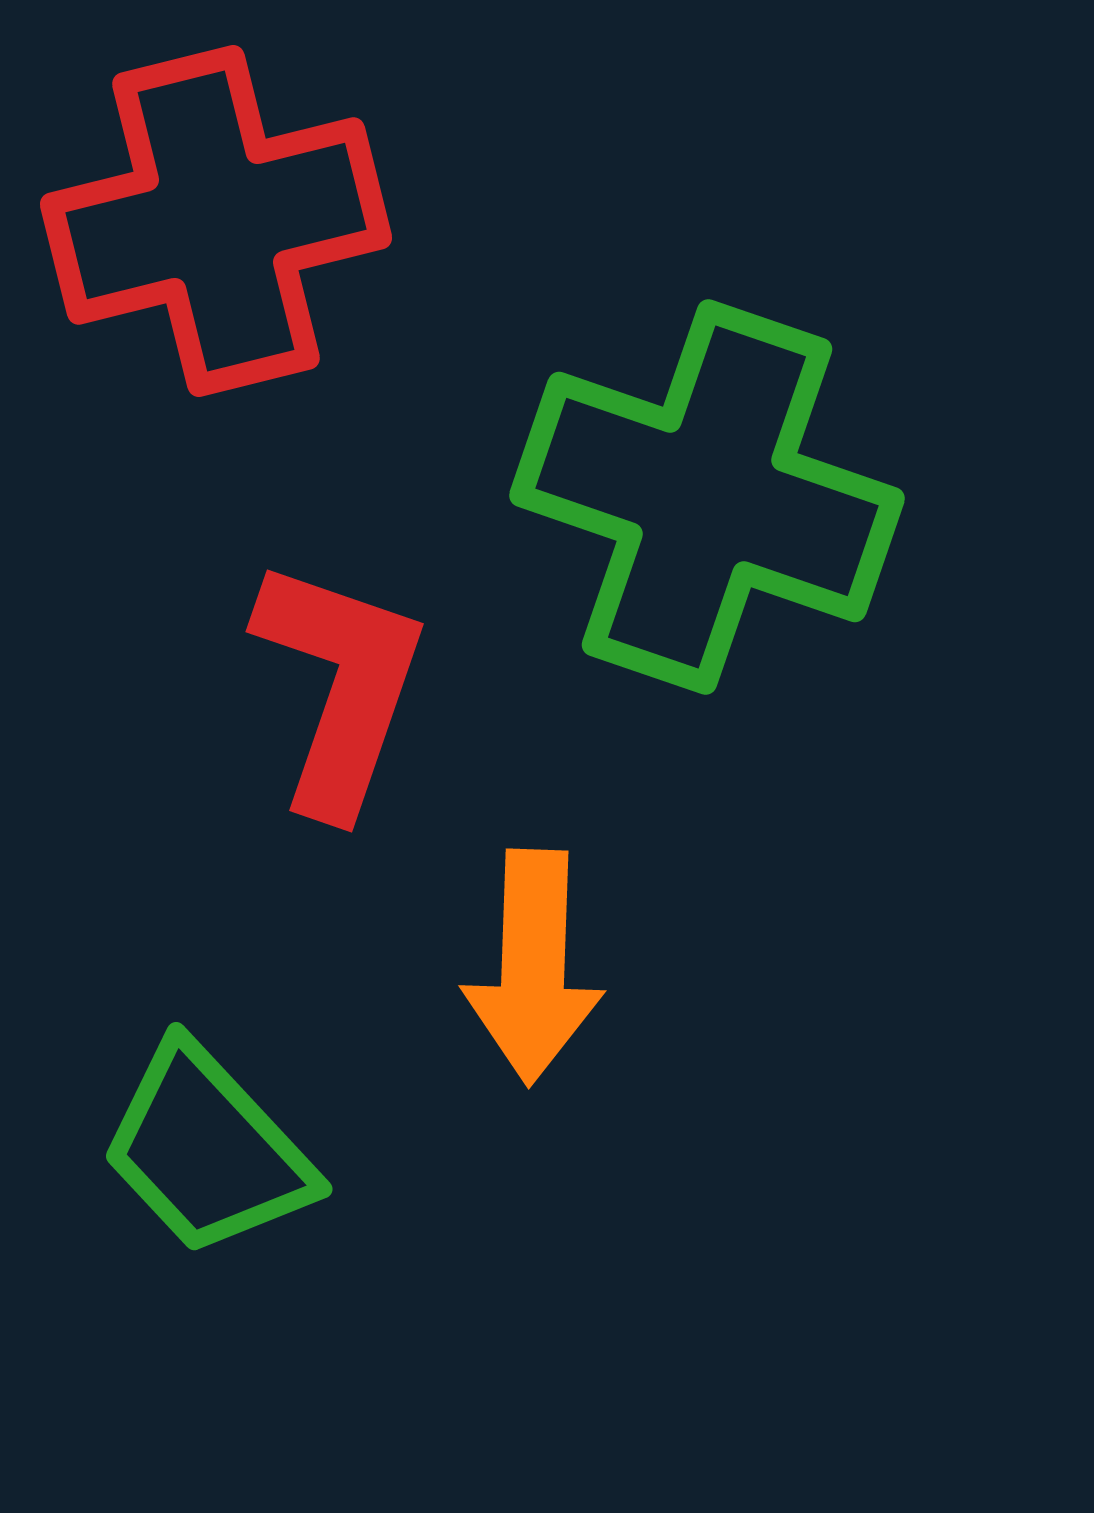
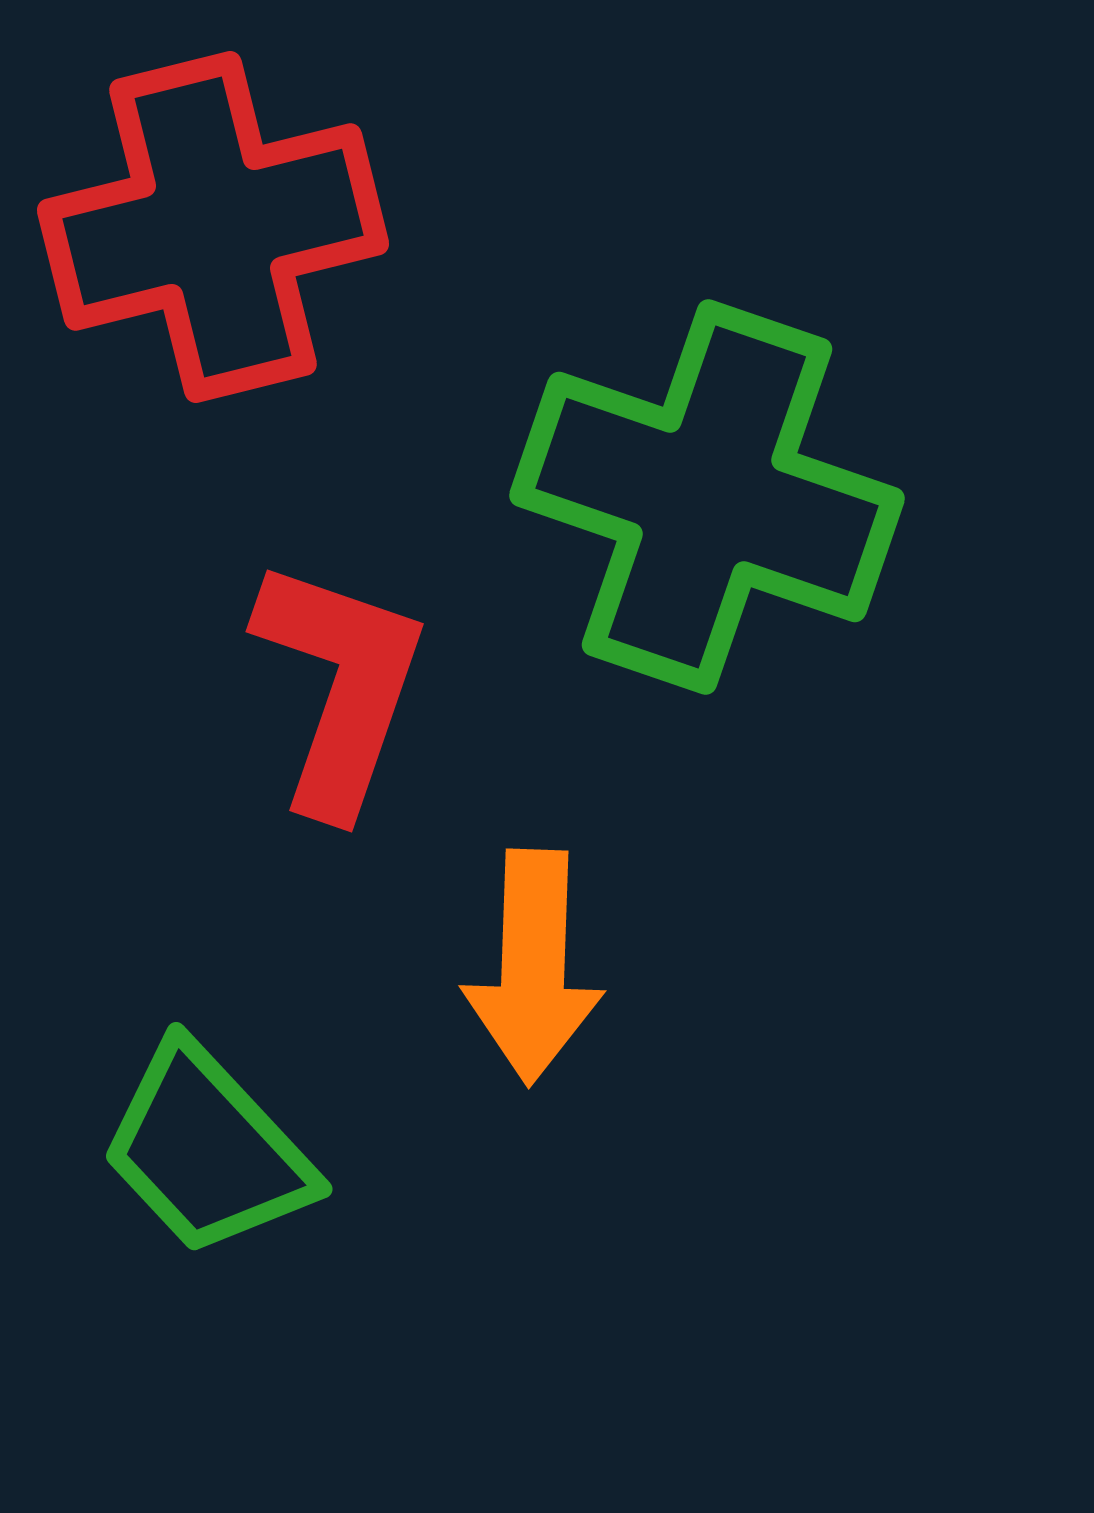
red cross: moved 3 px left, 6 px down
